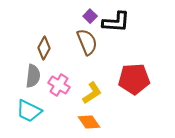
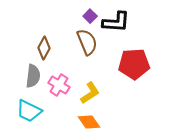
red pentagon: moved 15 px up
yellow L-shape: moved 2 px left
